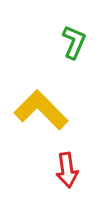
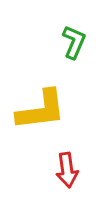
yellow L-shape: rotated 128 degrees clockwise
